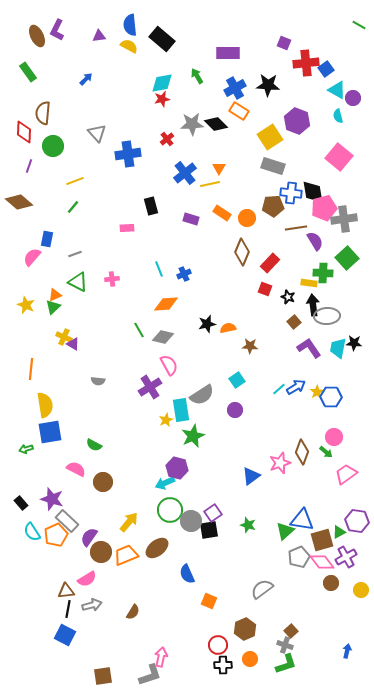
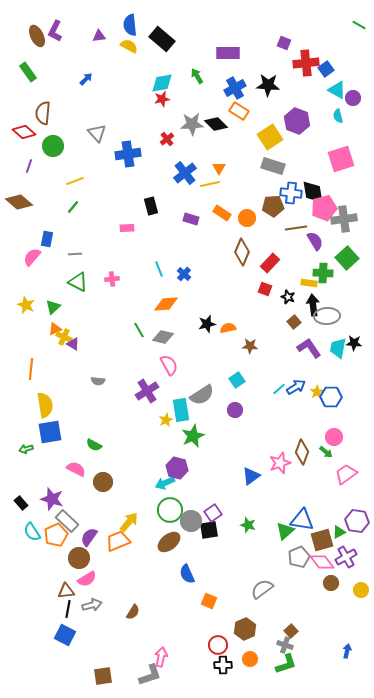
purple L-shape at (57, 30): moved 2 px left, 1 px down
red diamond at (24, 132): rotated 50 degrees counterclockwise
pink square at (339, 157): moved 2 px right, 2 px down; rotated 32 degrees clockwise
gray line at (75, 254): rotated 16 degrees clockwise
blue cross at (184, 274): rotated 24 degrees counterclockwise
orange triangle at (55, 295): moved 34 px down
purple cross at (150, 387): moved 3 px left, 4 px down
brown ellipse at (157, 548): moved 12 px right, 6 px up
brown circle at (101, 552): moved 22 px left, 6 px down
orange trapezoid at (126, 555): moved 8 px left, 14 px up
